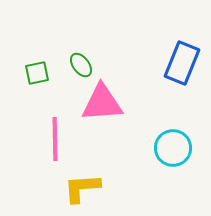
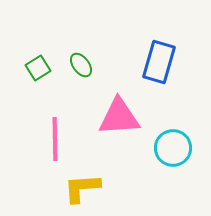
blue rectangle: moved 23 px left, 1 px up; rotated 6 degrees counterclockwise
green square: moved 1 px right, 5 px up; rotated 20 degrees counterclockwise
pink triangle: moved 17 px right, 14 px down
